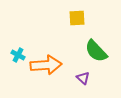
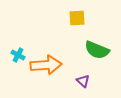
green semicircle: moved 1 px right, 1 px up; rotated 25 degrees counterclockwise
purple triangle: moved 3 px down
